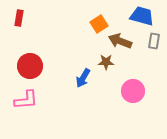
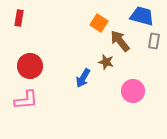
orange square: moved 1 px up; rotated 24 degrees counterclockwise
brown arrow: rotated 30 degrees clockwise
brown star: rotated 14 degrees clockwise
